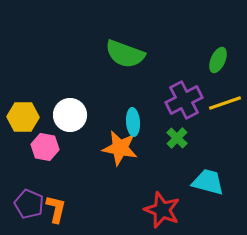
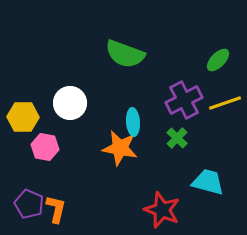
green ellipse: rotated 20 degrees clockwise
white circle: moved 12 px up
